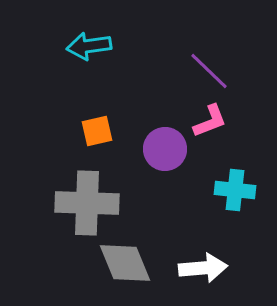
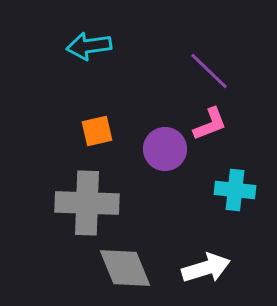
pink L-shape: moved 3 px down
gray diamond: moved 5 px down
white arrow: moved 3 px right; rotated 12 degrees counterclockwise
